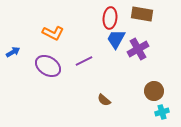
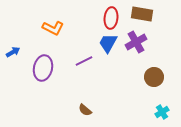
red ellipse: moved 1 px right
orange L-shape: moved 5 px up
blue trapezoid: moved 8 px left, 4 px down
purple cross: moved 2 px left, 7 px up
purple ellipse: moved 5 px left, 2 px down; rotated 70 degrees clockwise
brown circle: moved 14 px up
brown semicircle: moved 19 px left, 10 px down
cyan cross: rotated 16 degrees counterclockwise
